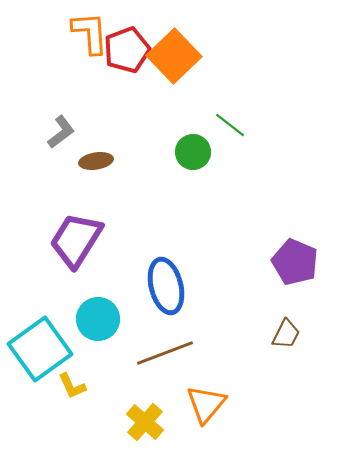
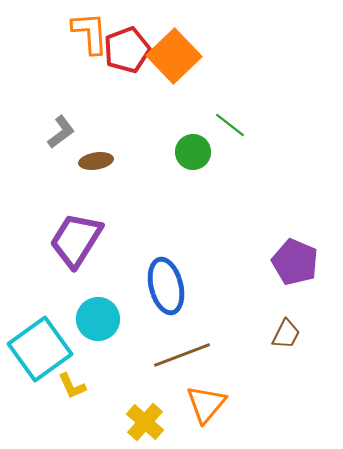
brown line: moved 17 px right, 2 px down
